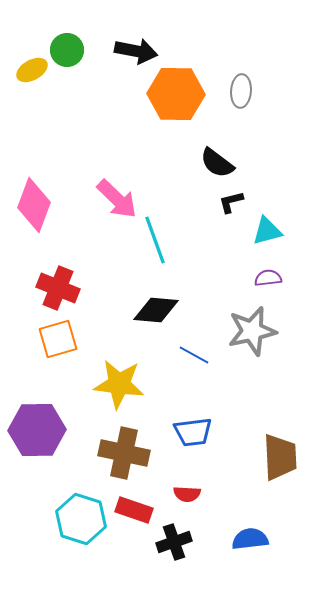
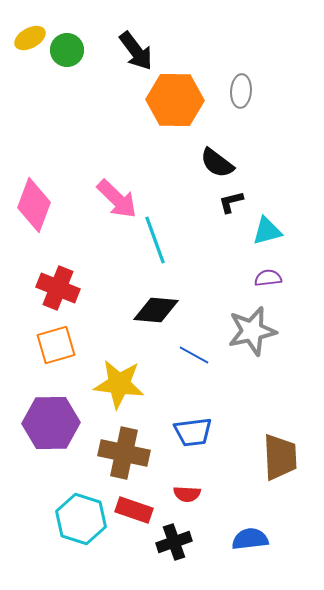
black arrow: rotated 42 degrees clockwise
yellow ellipse: moved 2 px left, 32 px up
orange hexagon: moved 1 px left, 6 px down
orange square: moved 2 px left, 6 px down
purple hexagon: moved 14 px right, 7 px up
